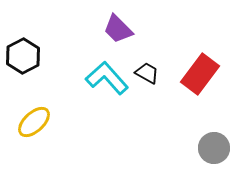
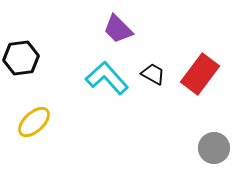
black hexagon: moved 2 px left, 2 px down; rotated 20 degrees clockwise
black trapezoid: moved 6 px right, 1 px down
